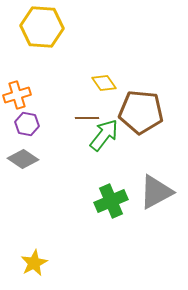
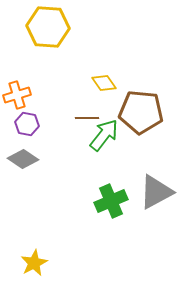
yellow hexagon: moved 6 px right
